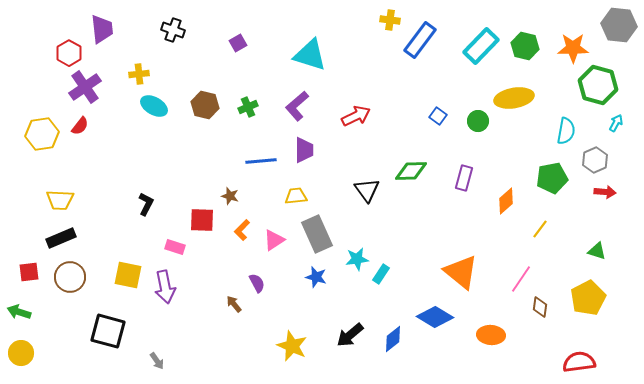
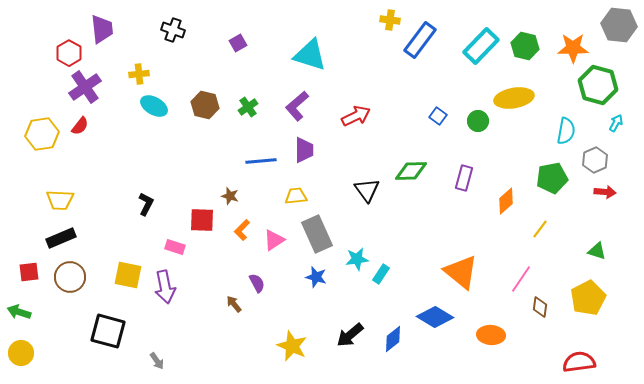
green cross at (248, 107): rotated 12 degrees counterclockwise
